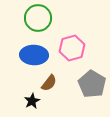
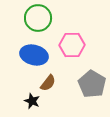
pink hexagon: moved 3 px up; rotated 15 degrees clockwise
blue ellipse: rotated 12 degrees clockwise
brown semicircle: moved 1 px left
black star: rotated 21 degrees counterclockwise
